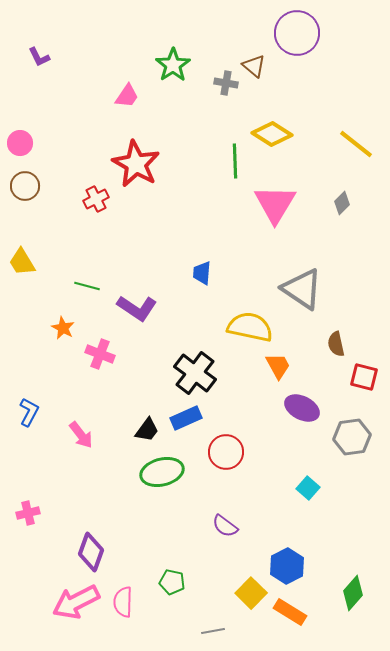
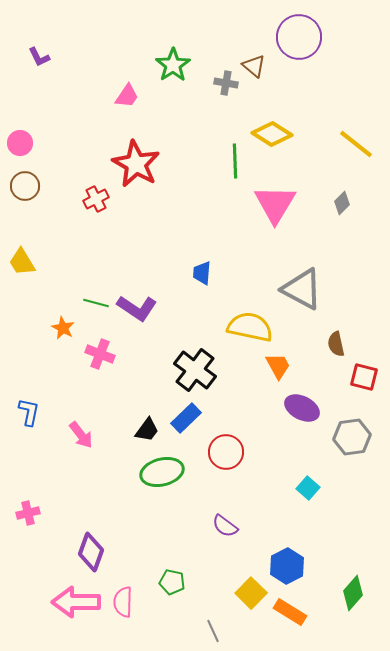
purple circle at (297, 33): moved 2 px right, 4 px down
green line at (87, 286): moved 9 px right, 17 px down
gray triangle at (302, 289): rotated 6 degrees counterclockwise
black cross at (195, 373): moved 3 px up
blue L-shape at (29, 412): rotated 16 degrees counterclockwise
blue rectangle at (186, 418): rotated 20 degrees counterclockwise
pink arrow at (76, 602): rotated 27 degrees clockwise
gray line at (213, 631): rotated 75 degrees clockwise
